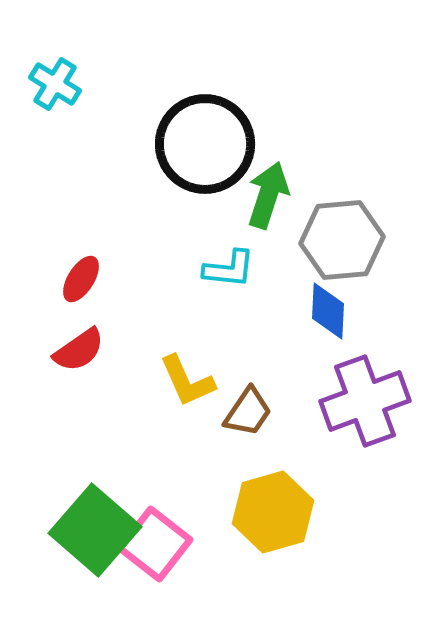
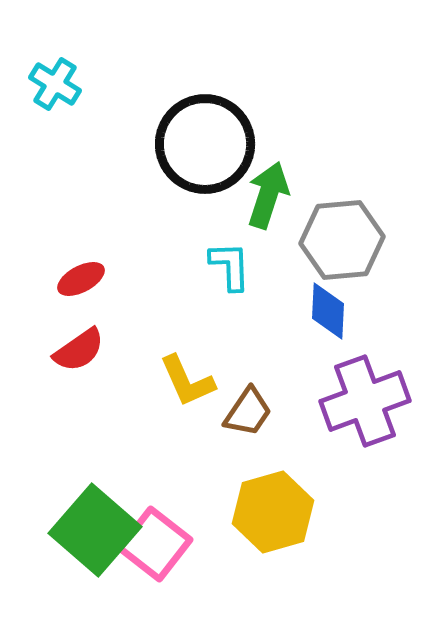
cyan L-shape: moved 1 px right, 3 px up; rotated 98 degrees counterclockwise
red ellipse: rotated 30 degrees clockwise
